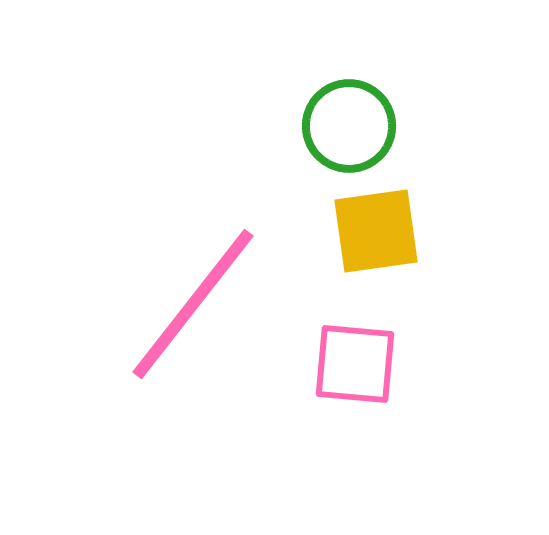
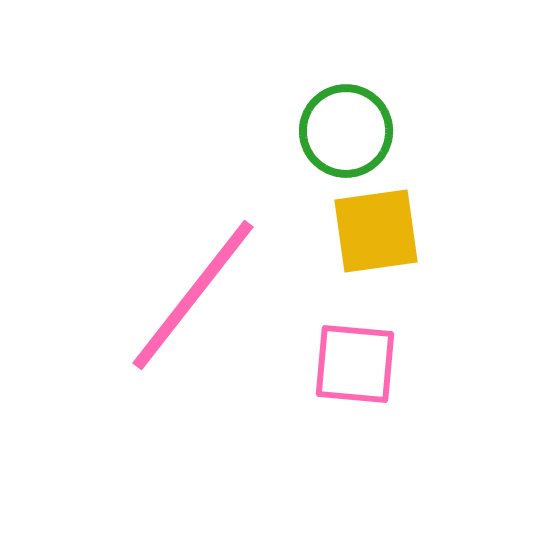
green circle: moved 3 px left, 5 px down
pink line: moved 9 px up
